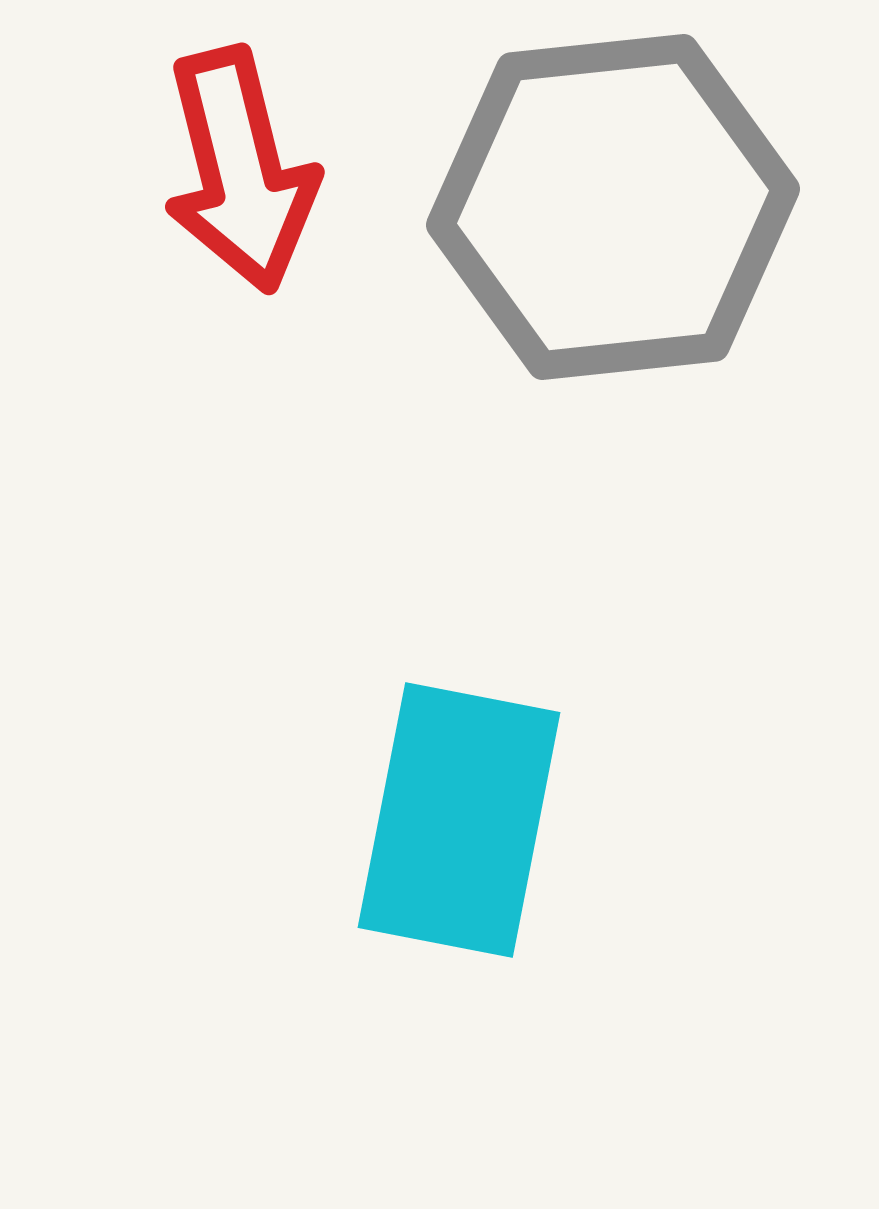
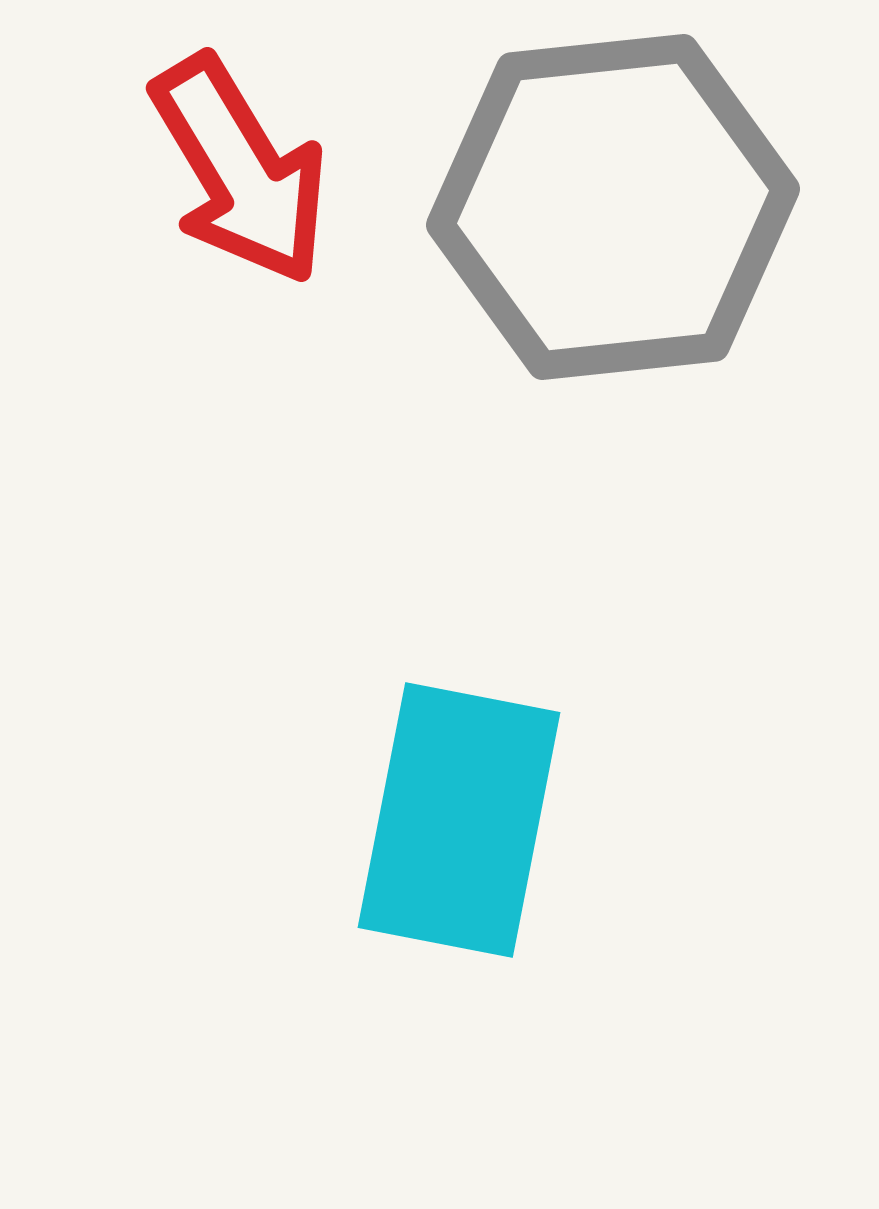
red arrow: rotated 17 degrees counterclockwise
